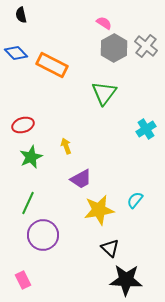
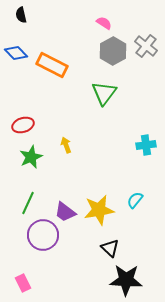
gray hexagon: moved 1 px left, 3 px down
cyan cross: moved 16 px down; rotated 24 degrees clockwise
yellow arrow: moved 1 px up
purple trapezoid: moved 16 px left, 33 px down; rotated 65 degrees clockwise
pink rectangle: moved 3 px down
